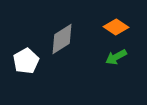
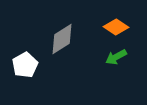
white pentagon: moved 1 px left, 4 px down
